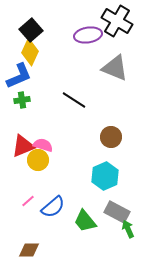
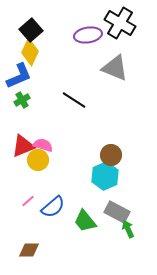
black cross: moved 3 px right, 2 px down
green cross: rotated 21 degrees counterclockwise
brown circle: moved 18 px down
